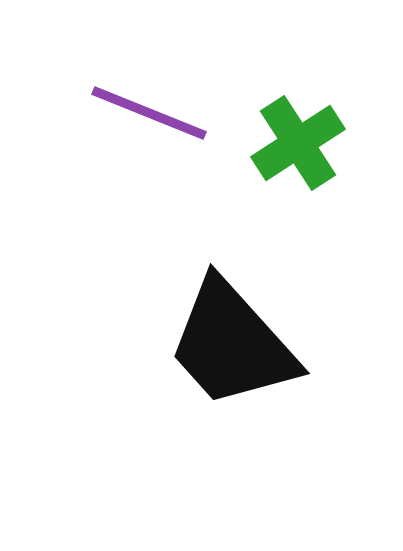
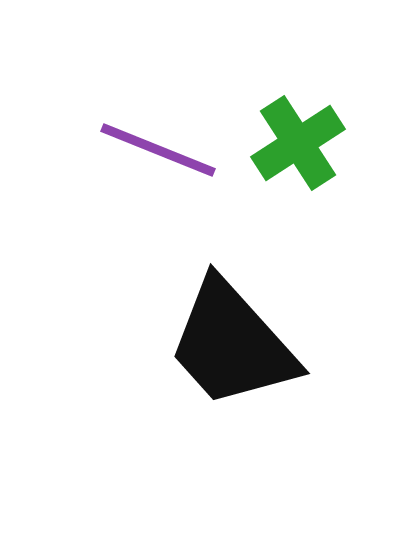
purple line: moved 9 px right, 37 px down
